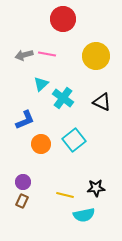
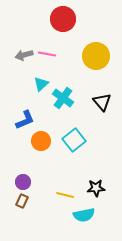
black triangle: rotated 24 degrees clockwise
orange circle: moved 3 px up
